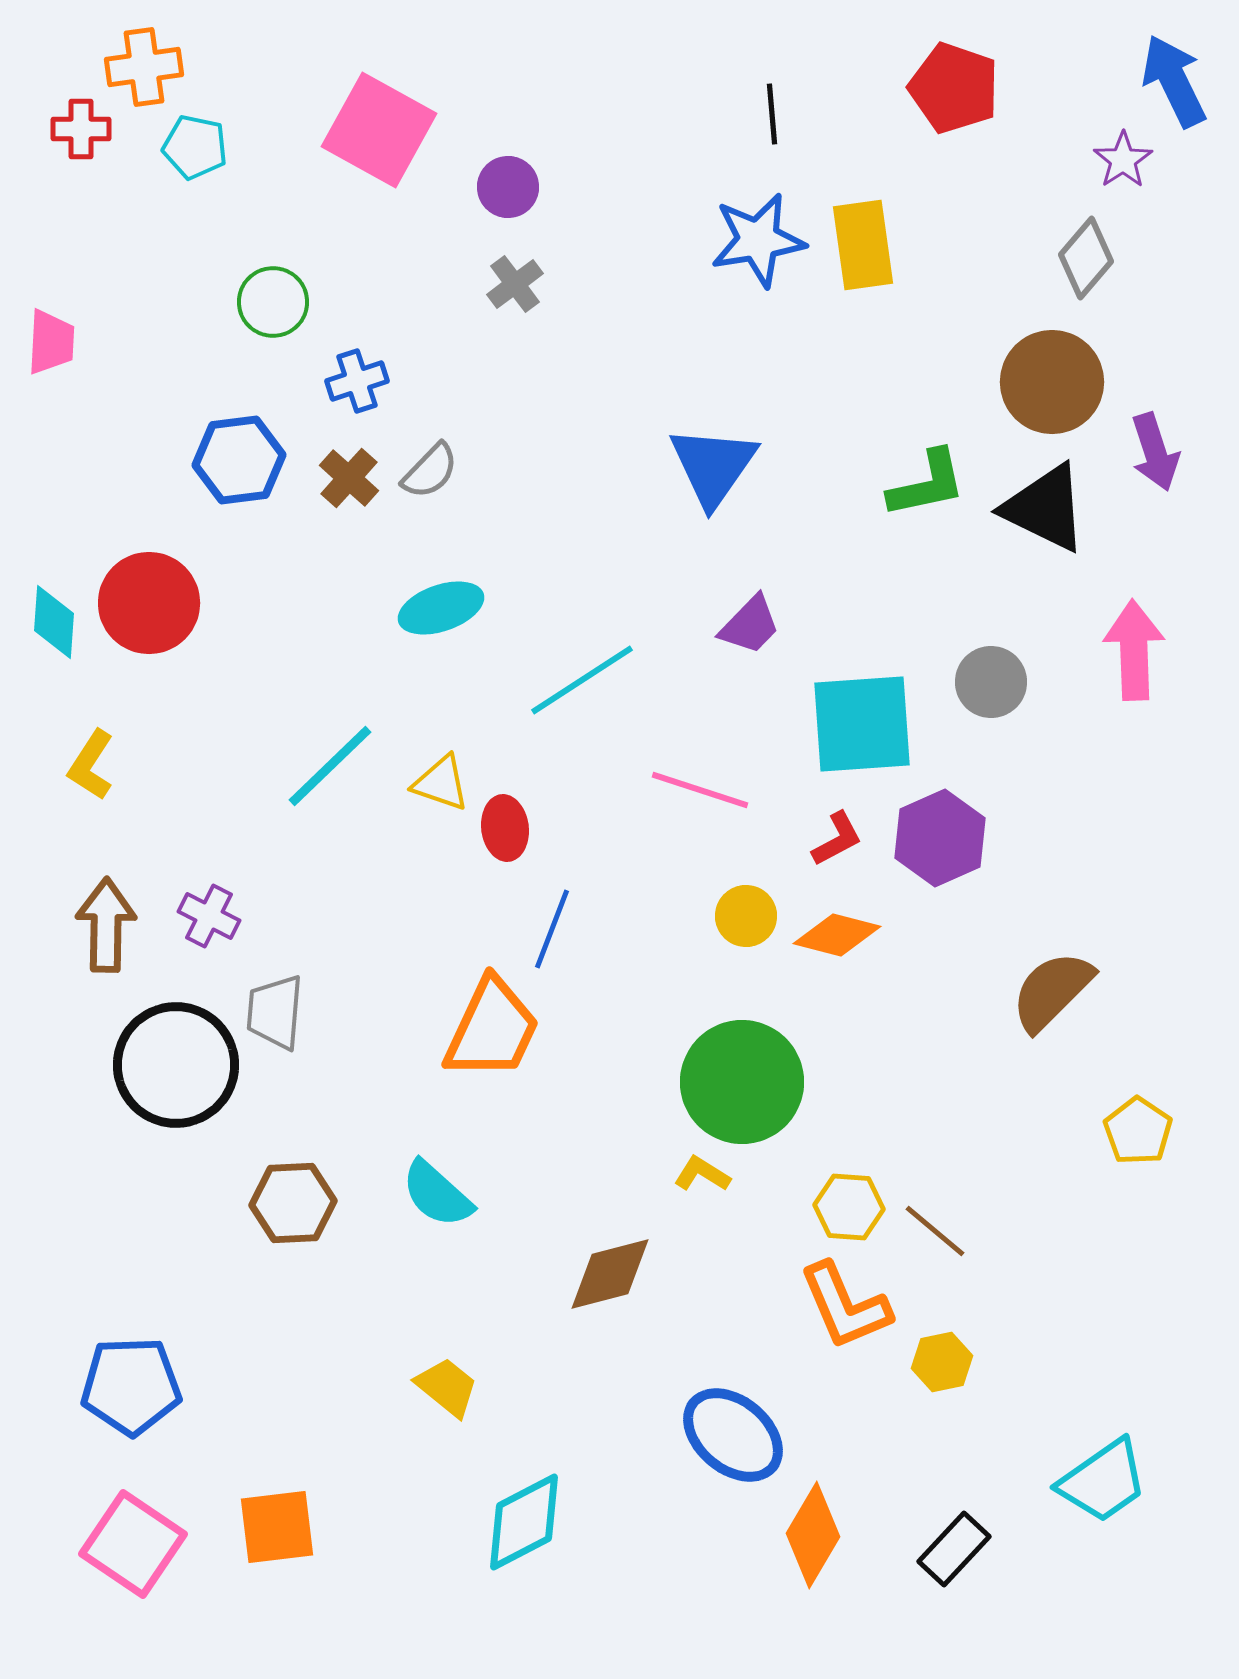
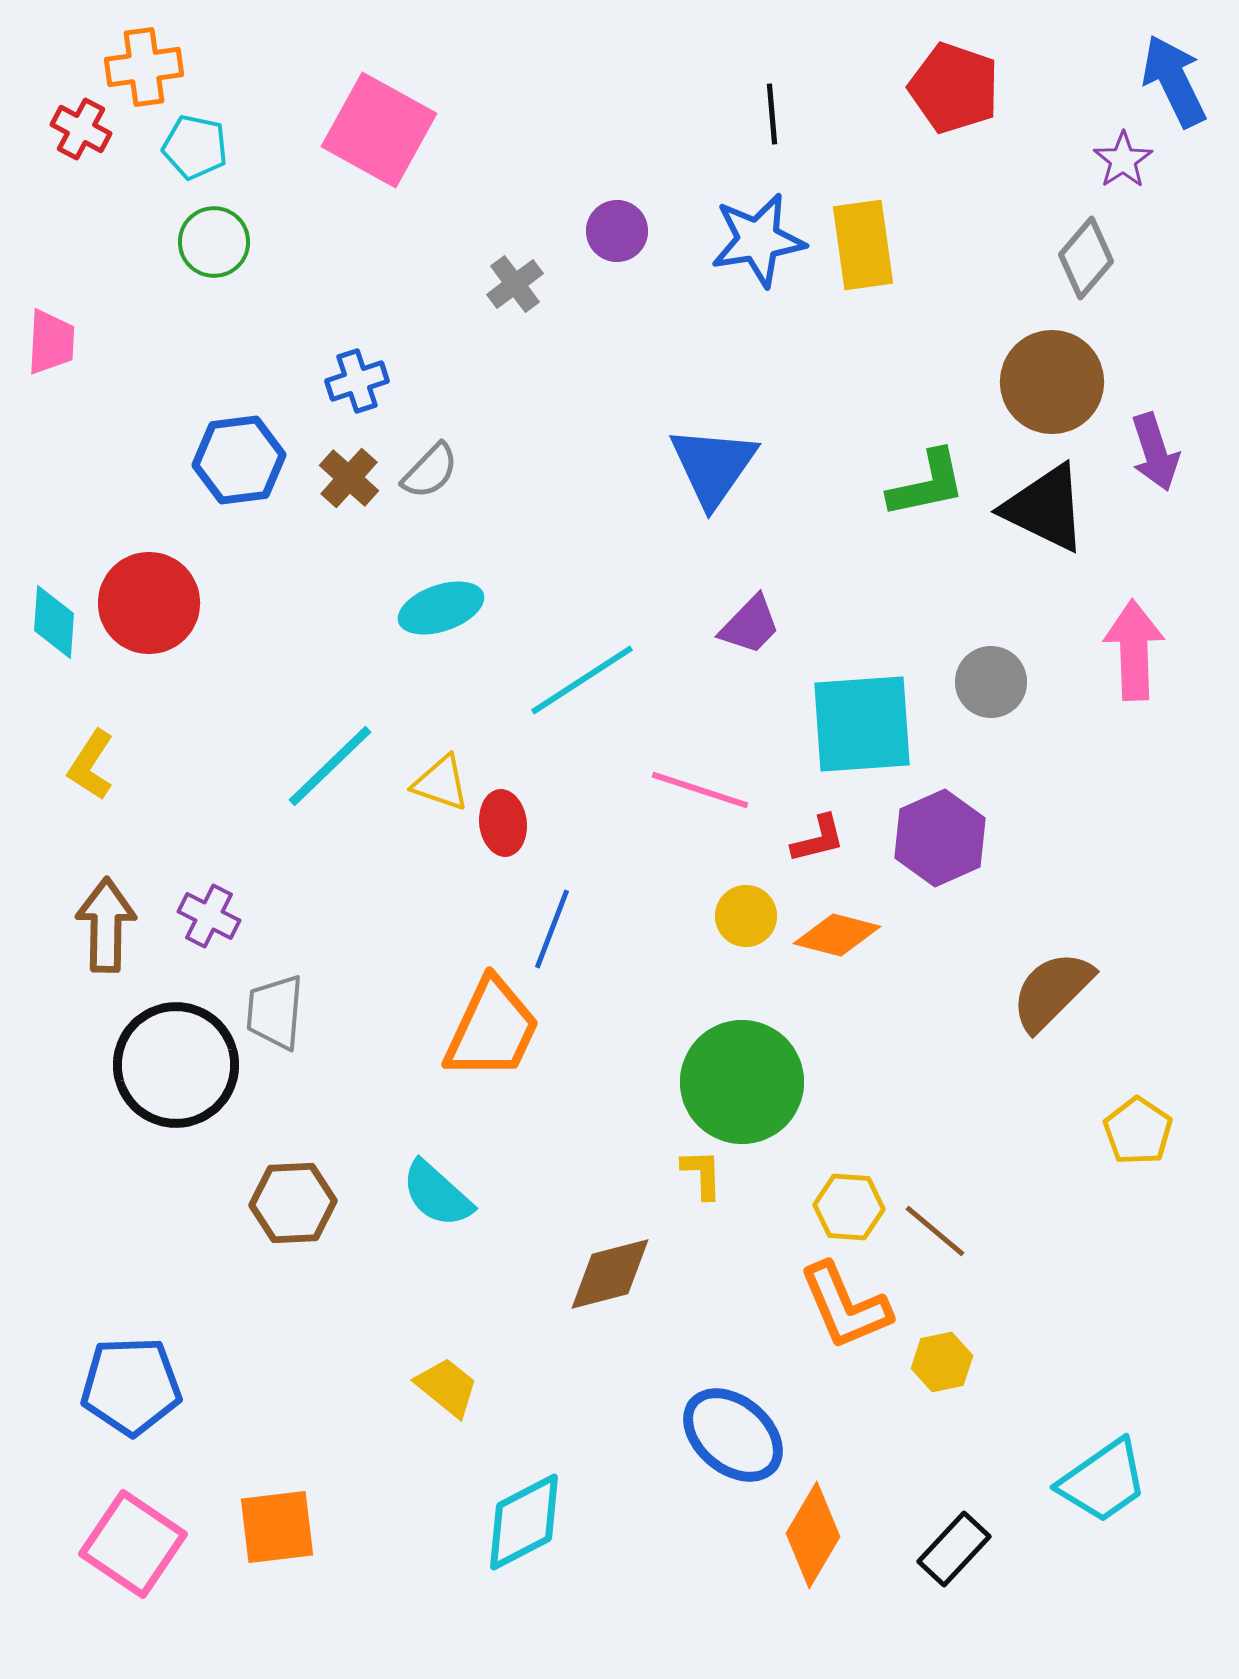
red cross at (81, 129): rotated 28 degrees clockwise
purple circle at (508, 187): moved 109 px right, 44 px down
green circle at (273, 302): moved 59 px left, 60 px up
red ellipse at (505, 828): moved 2 px left, 5 px up
red L-shape at (837, 839): moved 19 px left; rotated 14 degrees clockwise
yellow L-shape at (702, 1174): rotated 56 degrees clockwise
